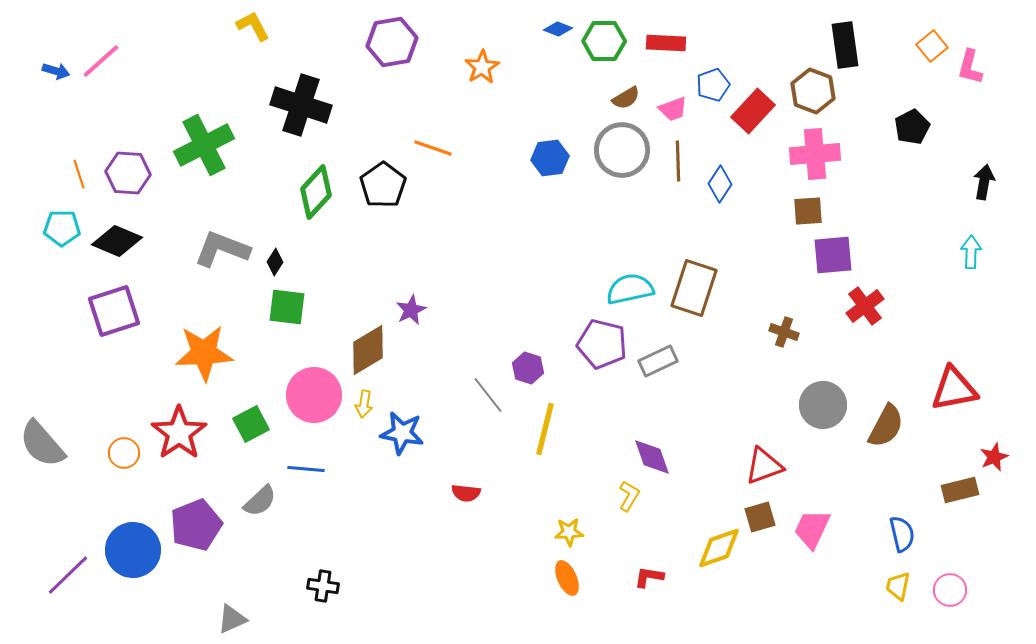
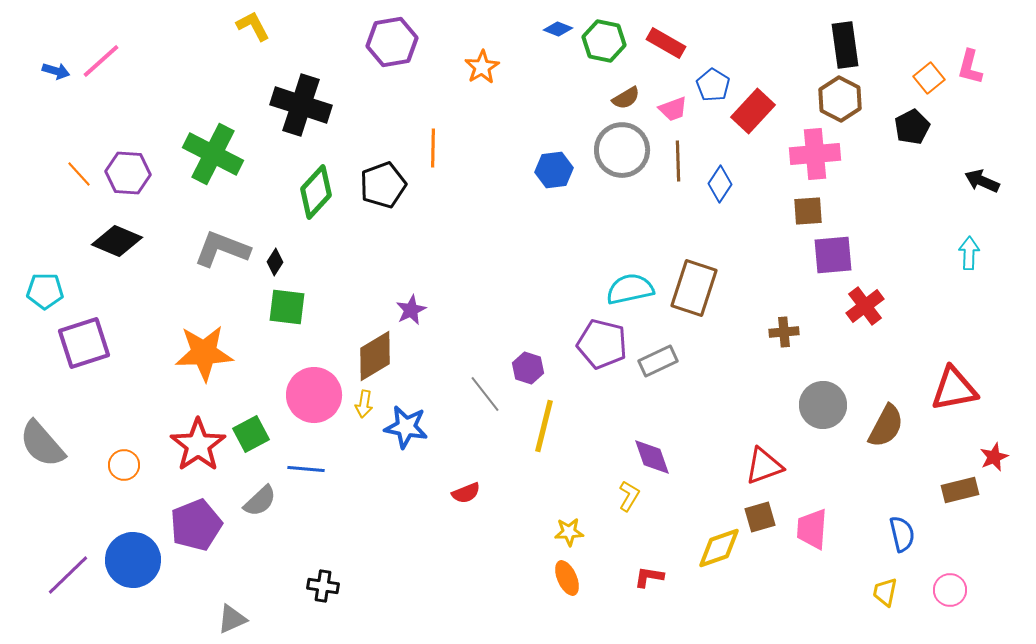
green hexagon at (604, 41): rotated 12 degrees clockwise
red rectangle at (666, 43): rotated 27 degrees clockwise
orange square at (932, 46): moved 3 px left, 32 px down
blue pentagon at (713, 85): rotated 20 degrees counterclockwise
brown hexagon at (813, 91): moved 27 px right, 8 px down; rotated 6 degrees clockwise
green cross at (204, 145): moved 9 px right, 9 px down; rotated 36 degrees counterclockwise
orange line at (433, 148): rotated 72 degrees clockwise
blue hexagon at (550, 158): moved 4 px right, 12 px down
orange line at (79, 174): rotated 24 degrees counterclockwise
black arrow at (984, 182): moved 2 px left, 1 px up; rotated 76 degrees counterclockwise
black pentagon at (383, 185): rotated 15 degrees clockwise
cyan pentagon at (62, 228): moved 17 px left, 63 px down
cyan arrow at (971, 252): moved 2 px left, 1 px down
purple square at (114, 311): moved 30 px left, 32 px down
brown cross at (784, 332): rotated 24 degrees counterclockwise
brown diamond at (368, 350): moved 7 px right, 6 px down
gray line at (488, 395): moved 3 px left, 1 px up
green square at (251, 424): moved 10 px down
yellow line at (545, 429): moved 1 px left, 3 px up
red star at (179, 433): moved 19 px right, 12 px down
blue star at (402, 433): moved 4 px right, 6 px up
orange circle at (124, 453): moved 12 px down
red semicircle at (466, 493): rotated 28 degrees counterclockwise
pink trapezoid at (812, 529): rotated 21 degrees counterclockwise
blue circle at (133, 550): moved 10 px down
yellow trapezoid at (898, 586): moved 13 px left, 6 px down
